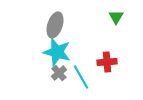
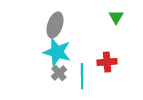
cyan line: moved 1 px right, 1 px up; rotated 30 degrees clockwise
